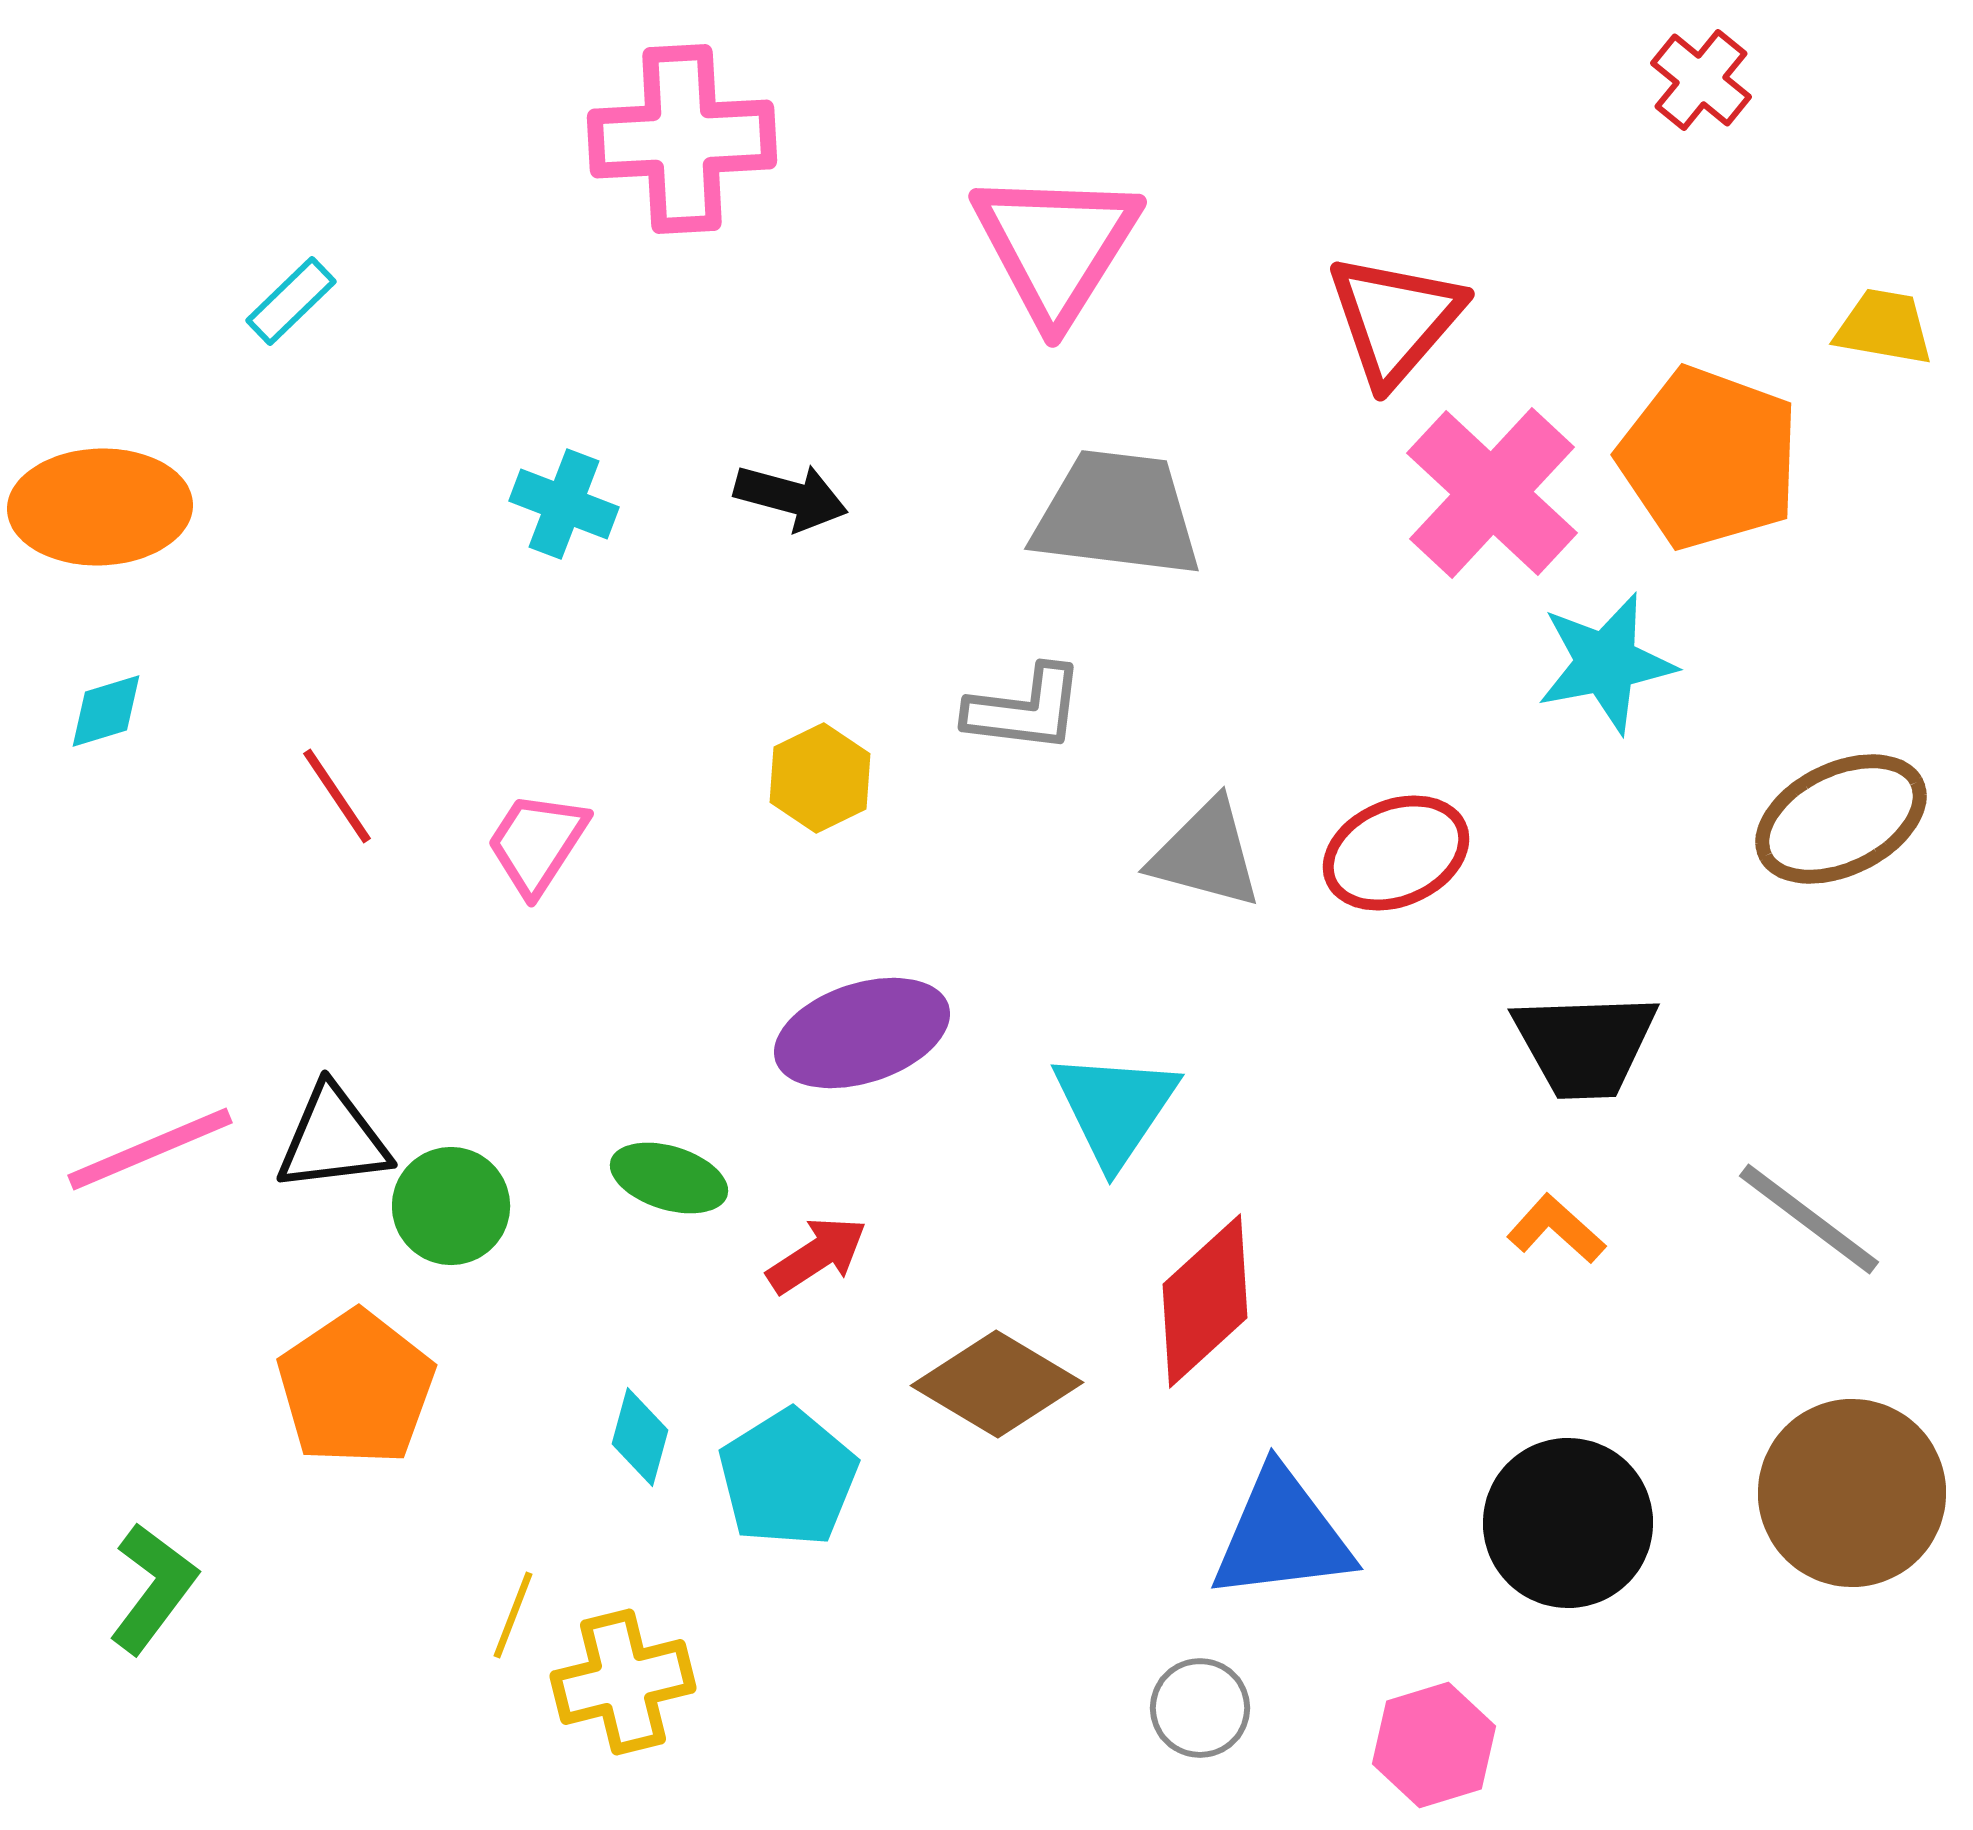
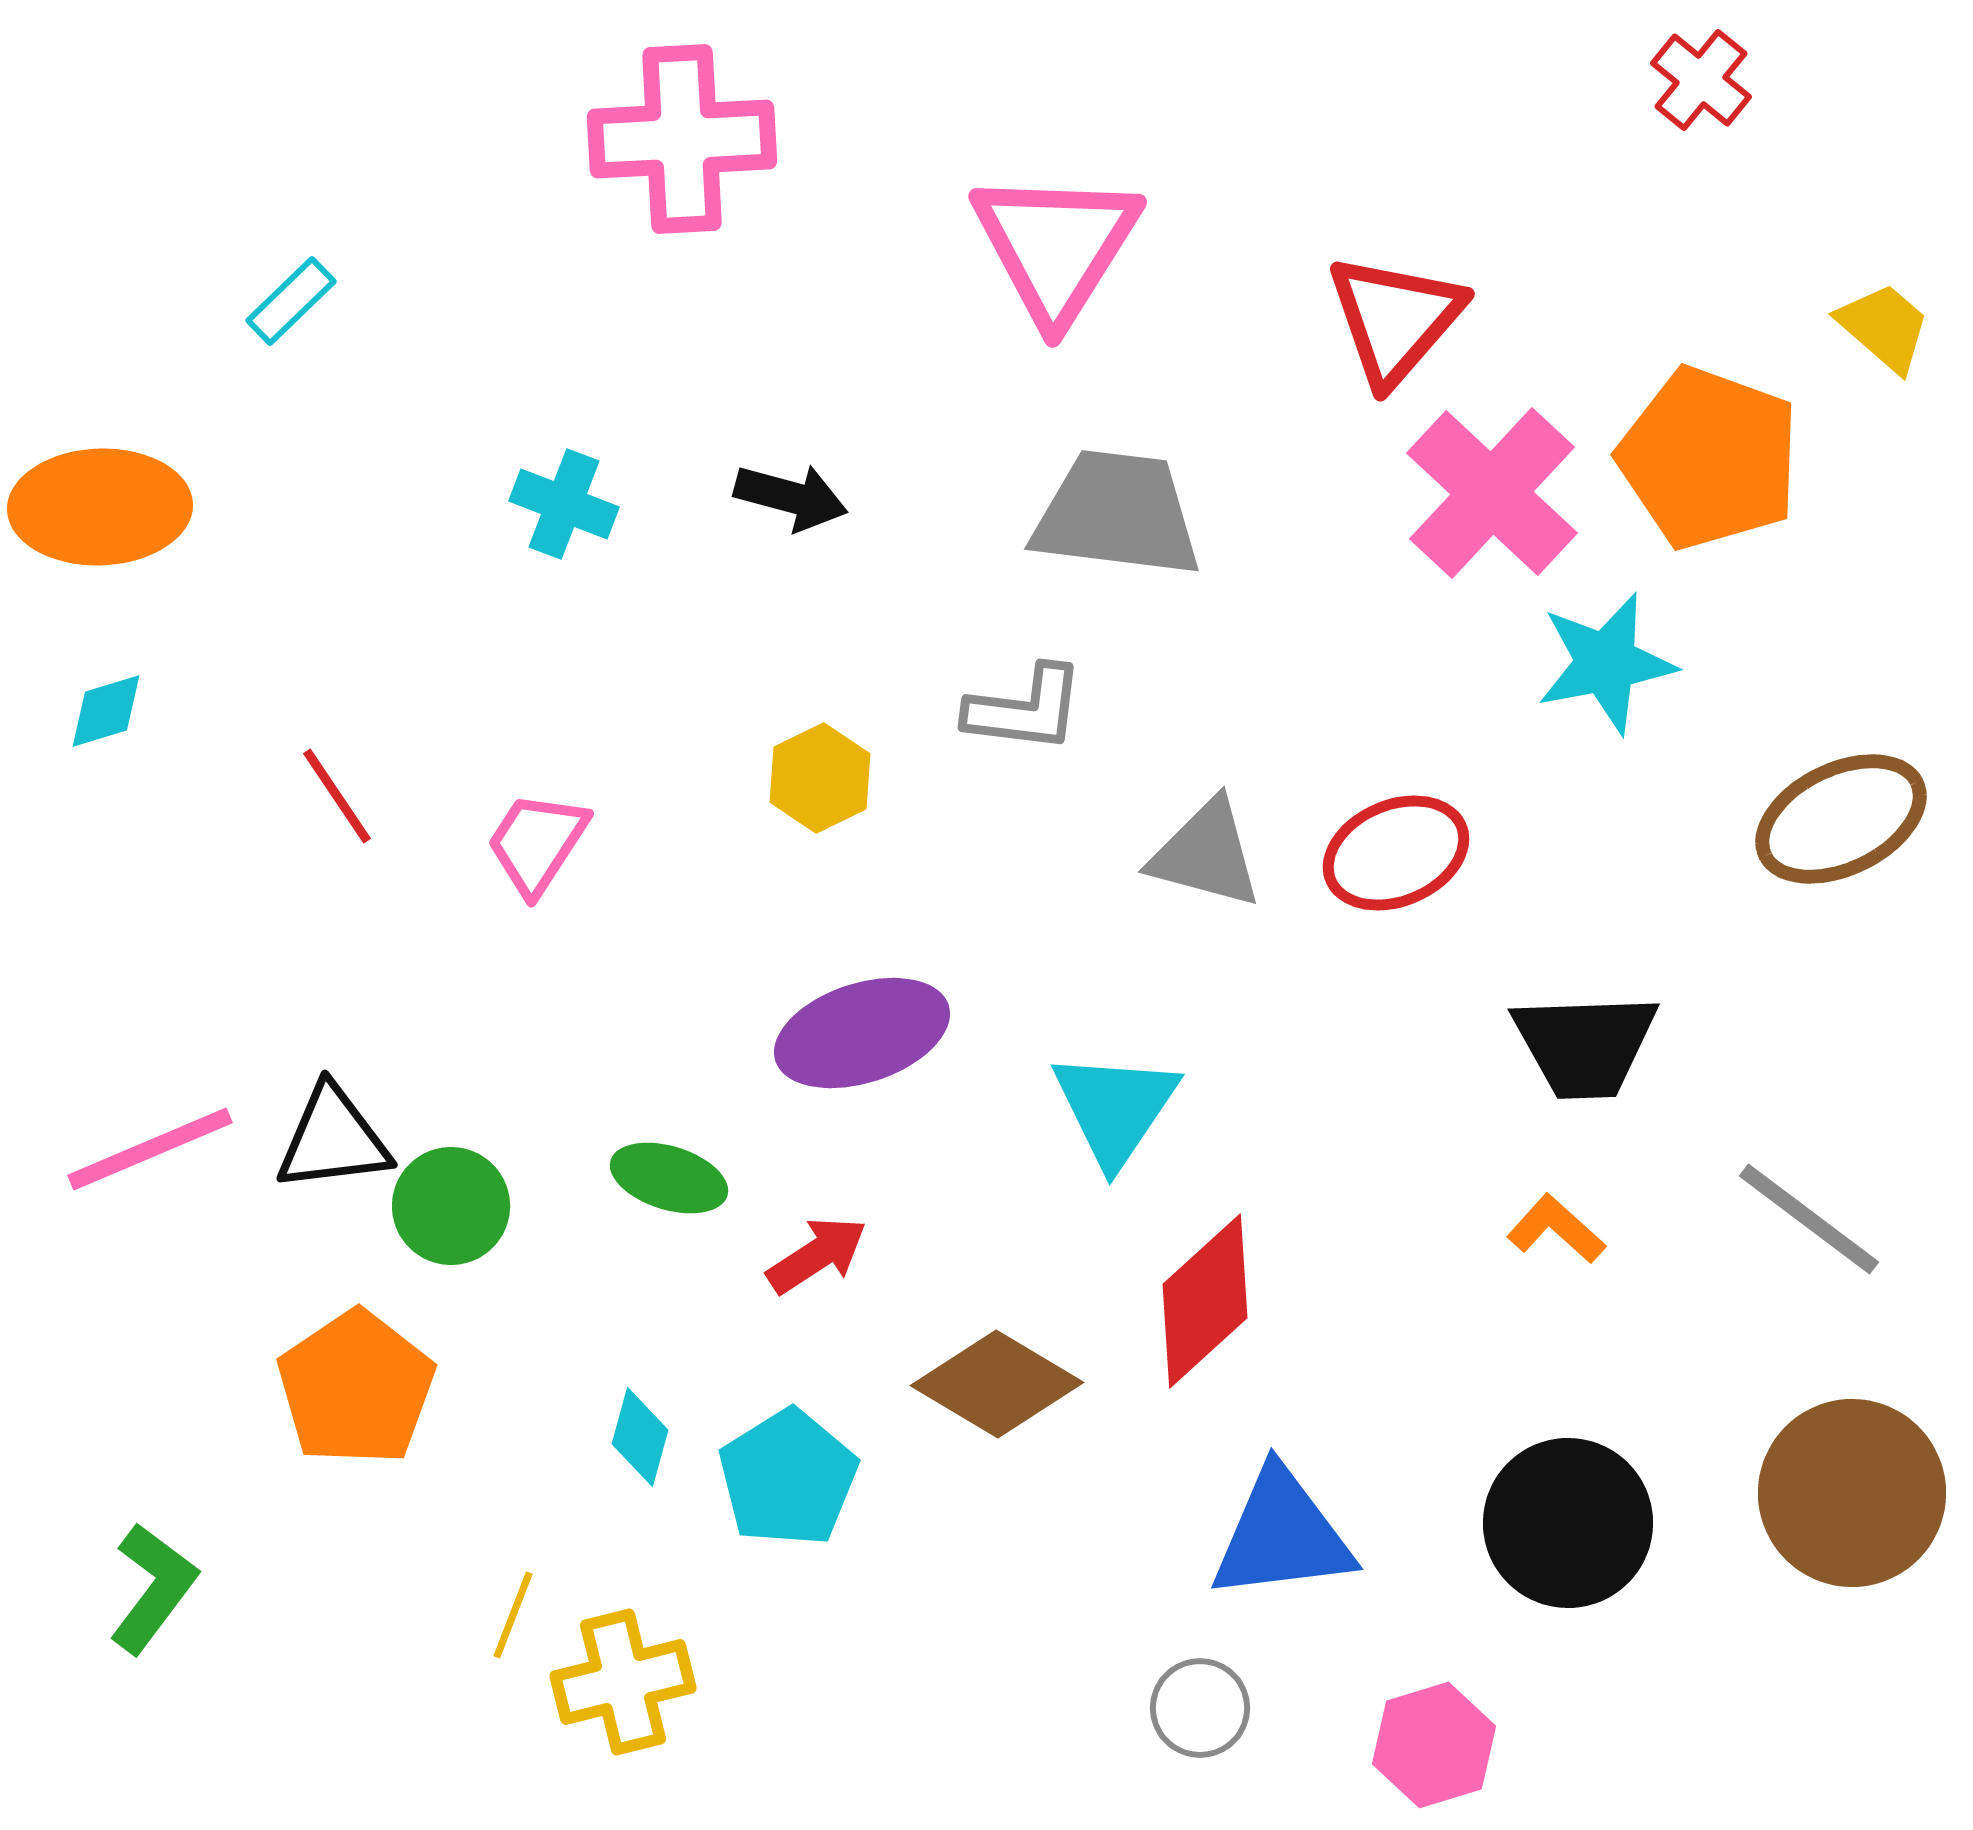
yellow trapezoid at (1884, 327): rotated 31 degrees clockwise
